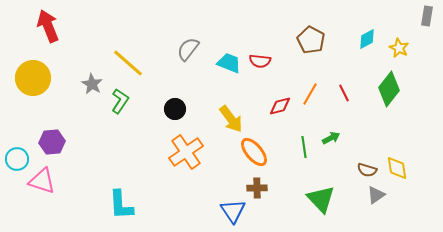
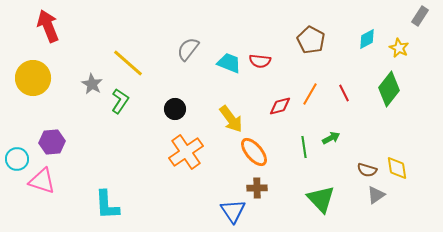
gray rectangle: moved 7 px left; rotated 24 degrees clockwise
cyan L-shape: moved 14 px left
